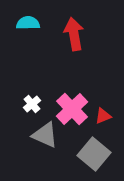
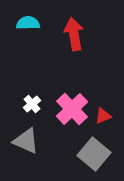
gray triangle: moved 19 px left, 6 px down
